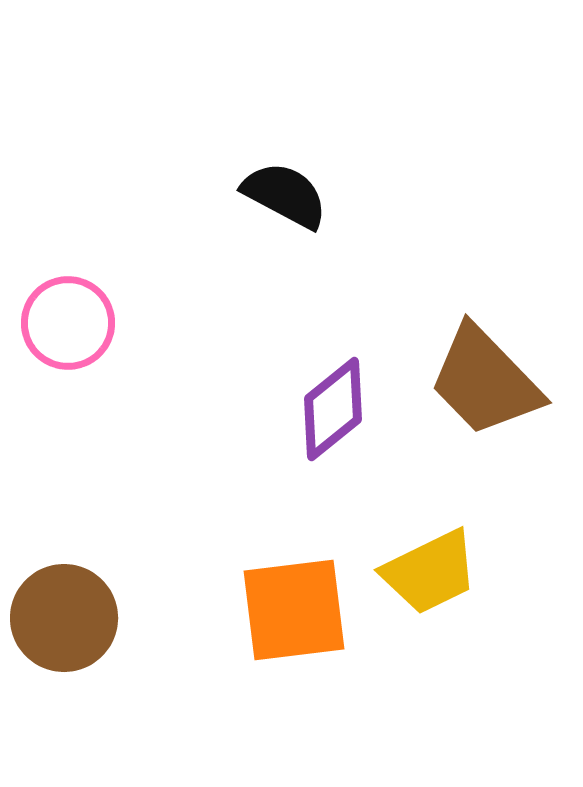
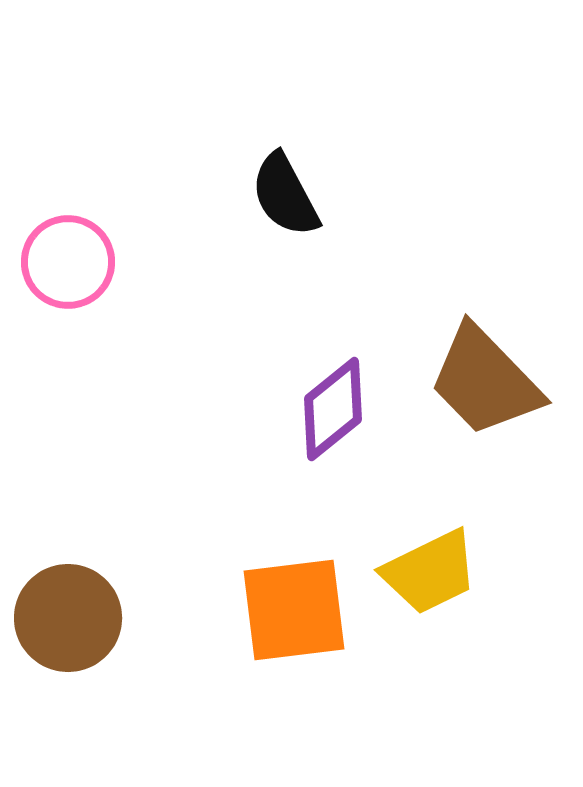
black semicircle: rotated 146 degrees counterclockwise
pink circle: moved 61 px up
brown circle: moved 4 px right
